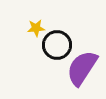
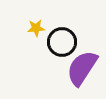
black circle: moved 5 px right, 3 px up
